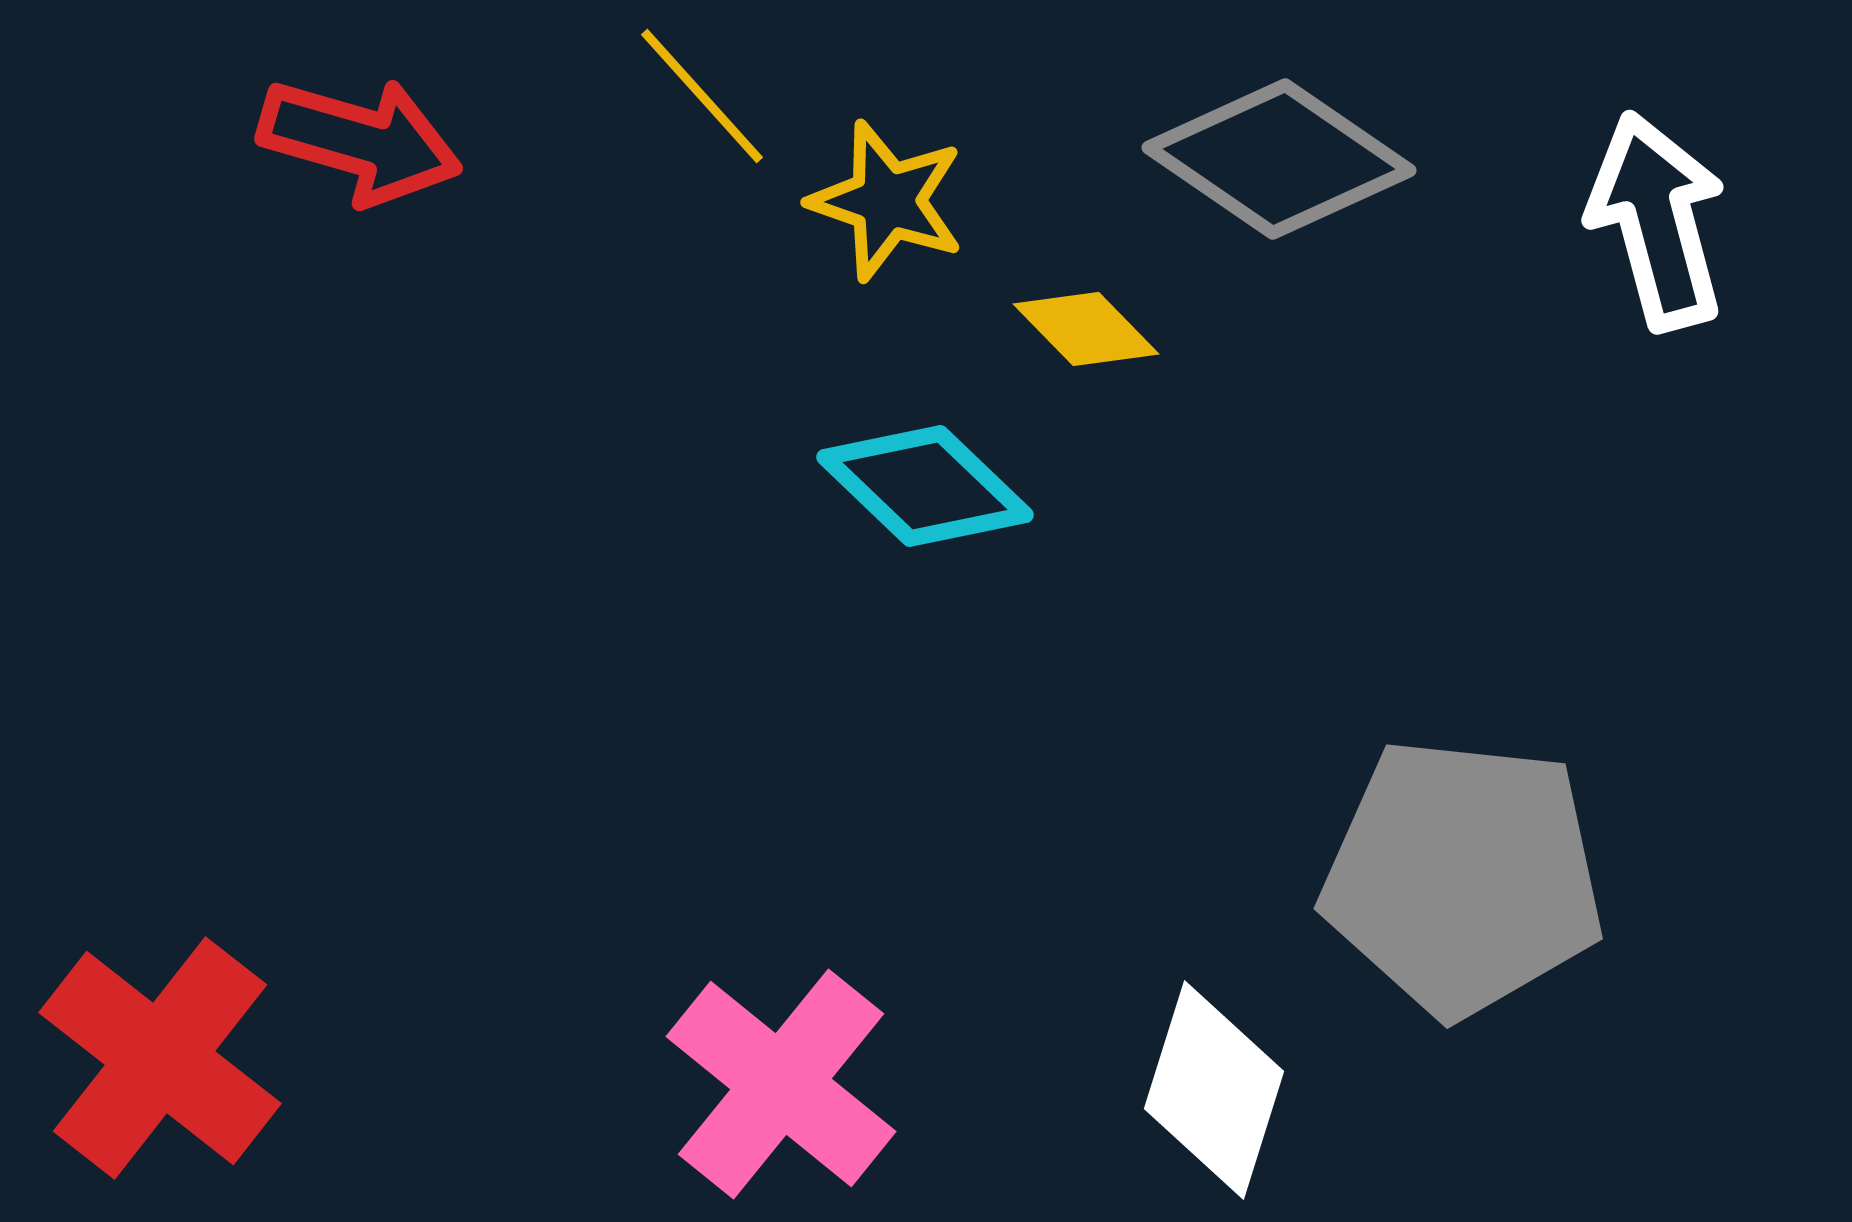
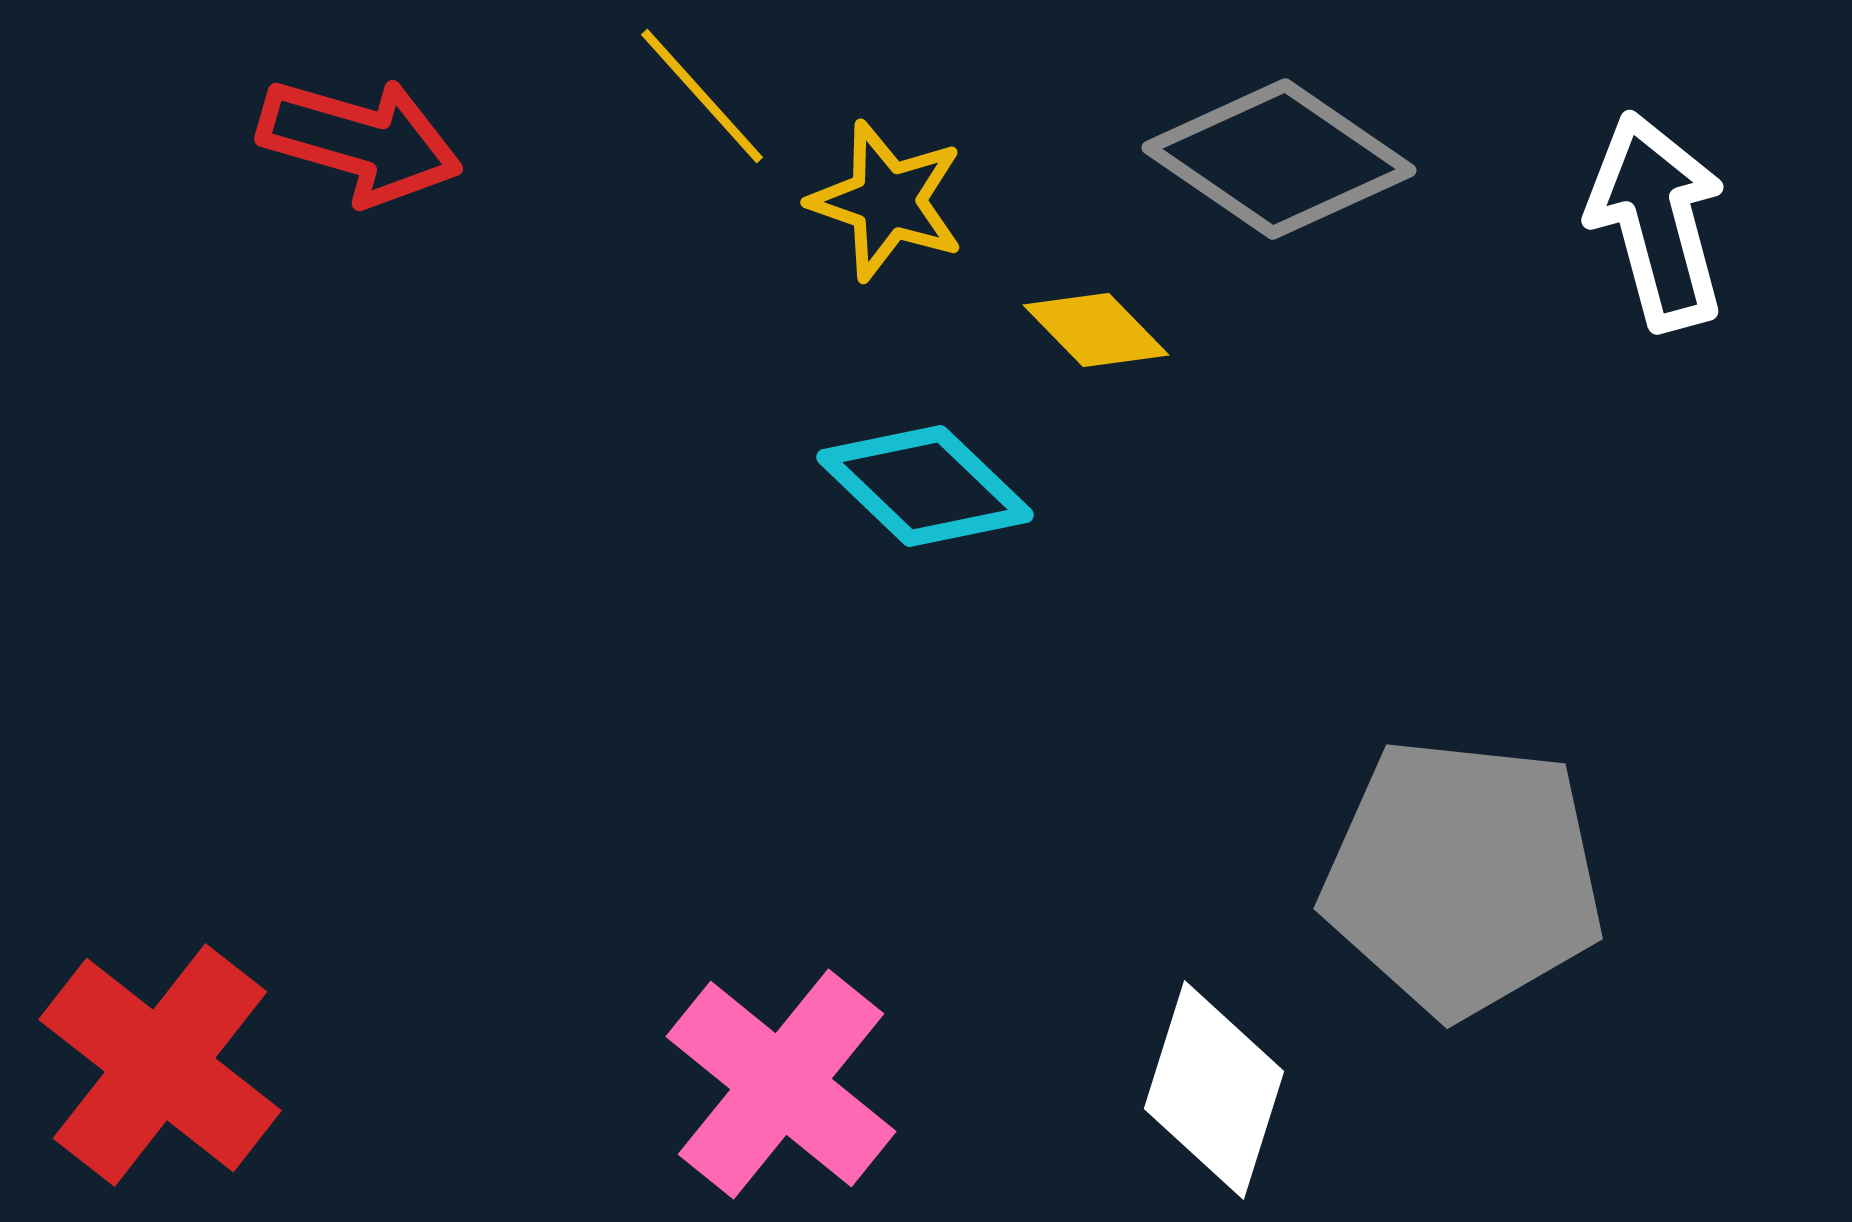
yellow diamond: moved 10 px right, 1 px down
red cross: moved 7 px down
